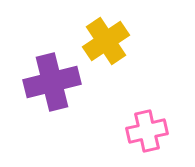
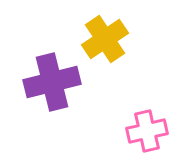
yellow cross: moved 1 px left, 2 px up
